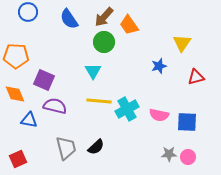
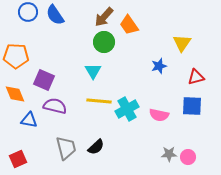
blue semicircle: moved 14 px left, 4 px up
blue square: moved 5 px right, 16 px up
